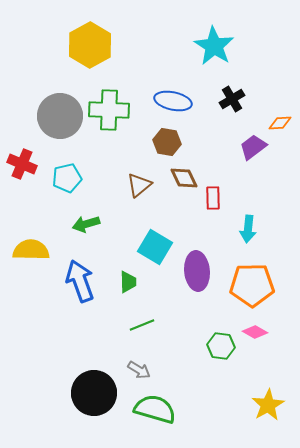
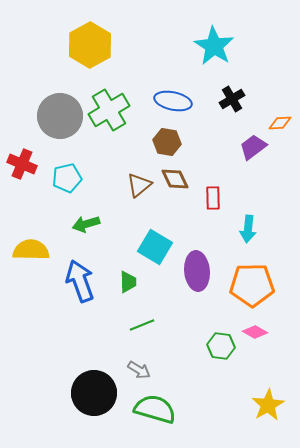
green cross: rotated 33 degrees counterclockwise
brown diamond: moved 9 px left, 1 px down
